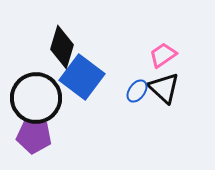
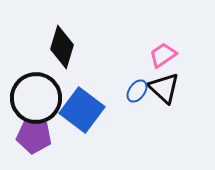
blue square: moved 33 px down
